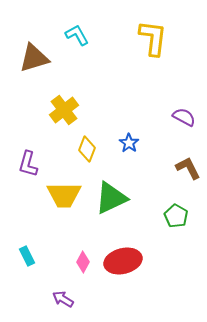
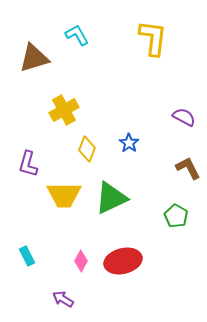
yellow cross: rotated 8 degrees clockwise
pink diamond: moved 2 px left, 1 px up
